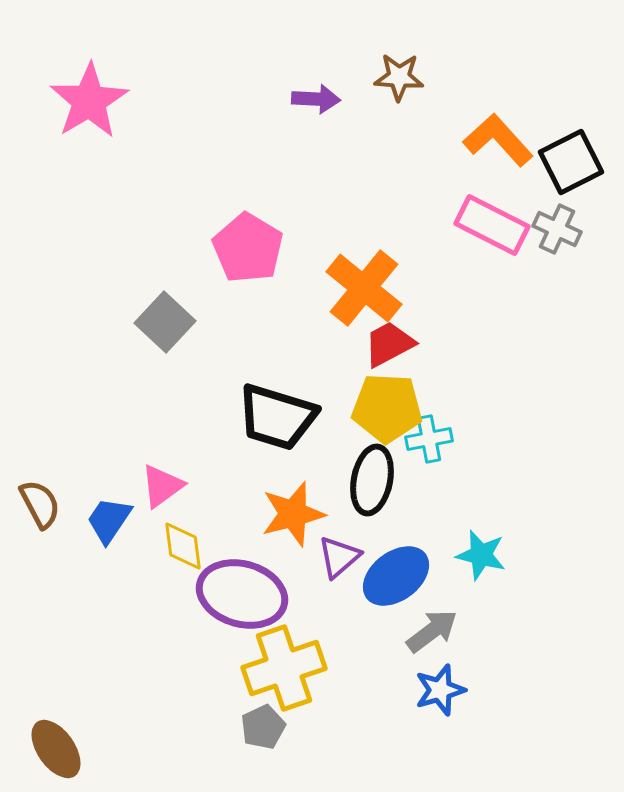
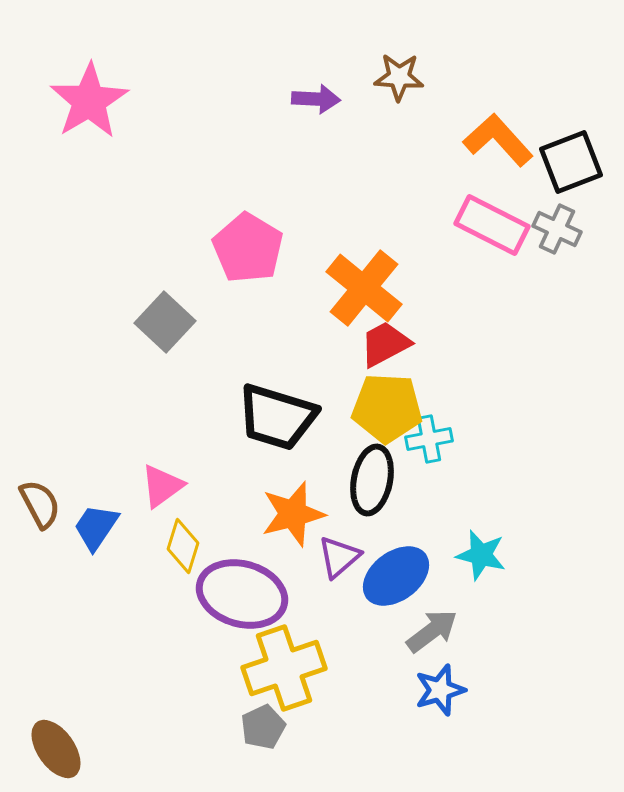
black square: rotated 6 degrees clockwise
red trapezoid: moved 4 px left
blue trapezoid: moved 13 px left, 7 px down
yellow diamond: rotated 24 degrees clockwise
